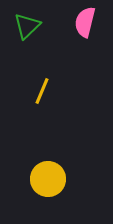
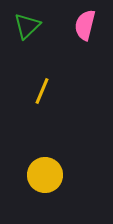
pink semicircle: moved 3 px down
yellow circle: moved 3 px left, 4 px up
